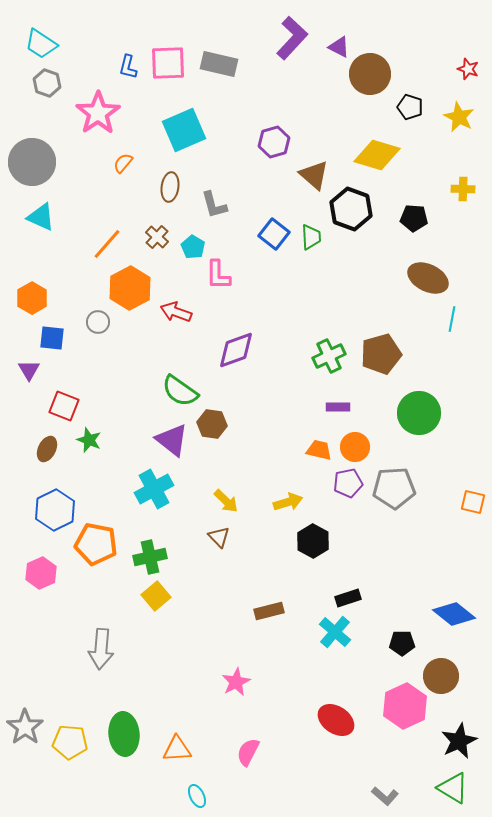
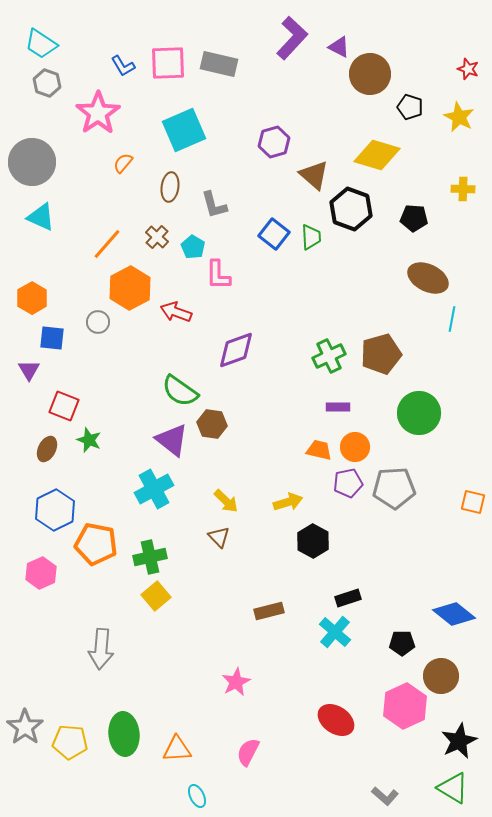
blue L-shape at (128, 67): moved 5 px left, 1 px up; rotated 45 degrees counterclockwise
